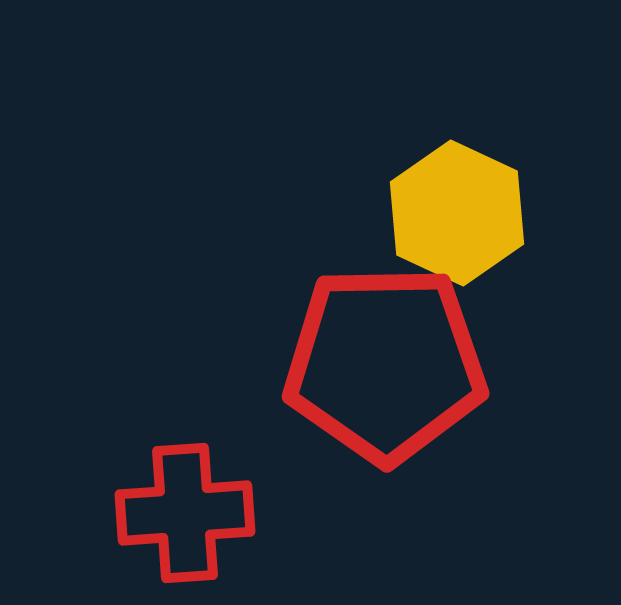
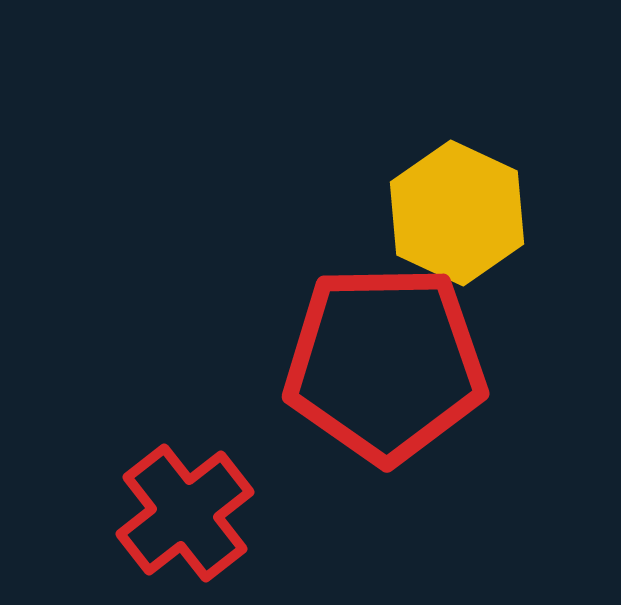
red cross: rotated 34 degrees counterclockwise
